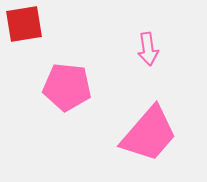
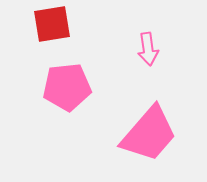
red square: moved 28 px right
pink pentagon: rotated 12 degrees counterclockwise
